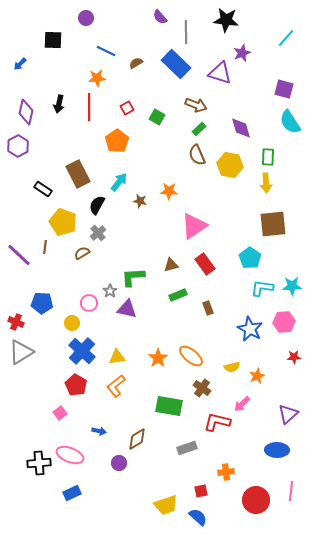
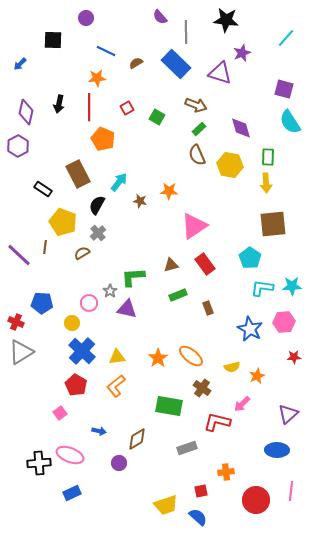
orange pentagon at (117, 141): moved 14 px left, 2 px up; rotated 15 degrees counterclockwise
